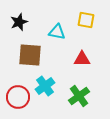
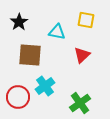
black star: rotated 12 degrees counterclockwise
red triangle: moved 4 px up; rotated 42 degrees counterclockwise
green cross: moved 1 px right, 7 px down
